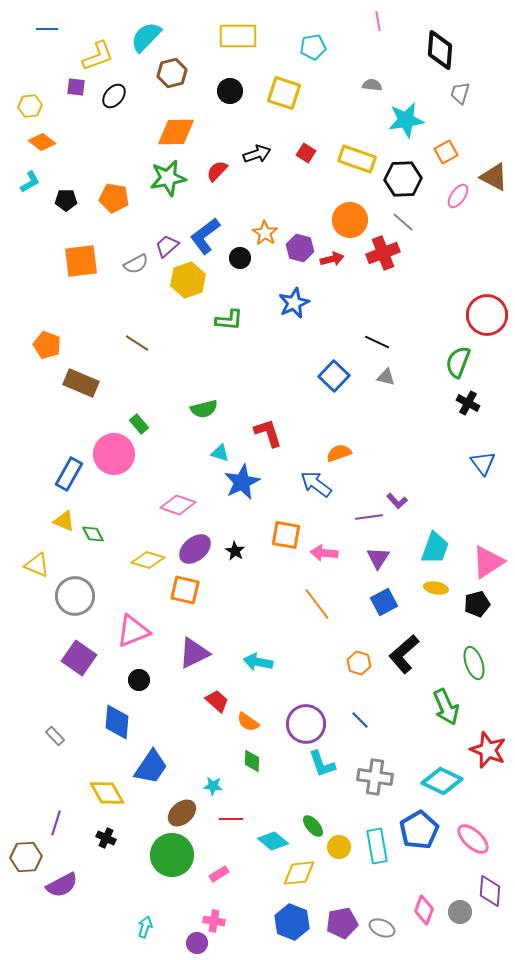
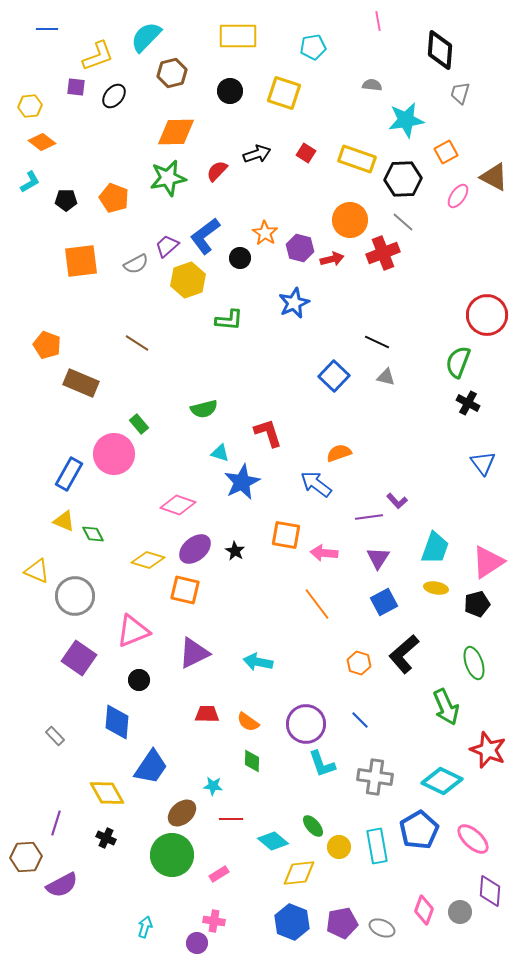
orange pentagon at (114, 198): rotated 12 degrees clockwise
yellow triangle at (37, 565): moved 6 px down
red trapezoid at (217, 701): moved 10 px left, 13 px down; rotated 40 degrees counterclockwise
